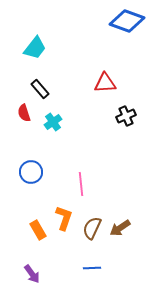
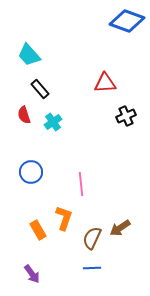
cyan trapezoid: moved 6 px left, 7 px down; rotated 100 degrees clockwise
red semicircle: moved 2 px down
brown semicircle: moved 10 px down
